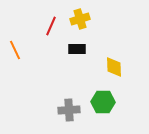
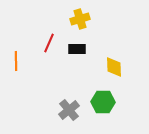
red line: moved 2 px left, 17 px down
orange line: moved 1 px right, 11 px down; rotated 24 degrees clockwise
gray cross: rotated 35 degrees counterclockwise
